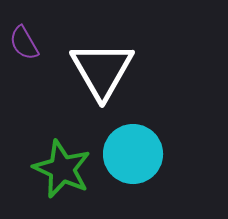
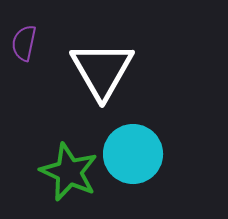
purple semicircle: rotated 42 degrees clockwise
green star: moved 7 px right, 3 px down
